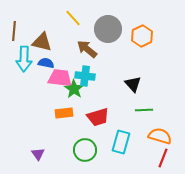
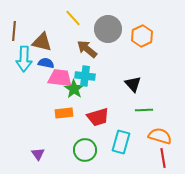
red line: rotated 30 degrees counterclockwise
